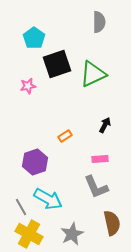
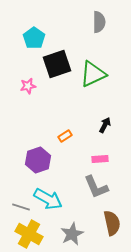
purple hexagon: moved 3 px right, 2 px up
gray line: rotated 42 degrees counterclockwise
